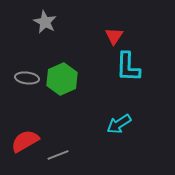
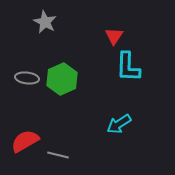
gray line: rotated 35 degrees clockwise
